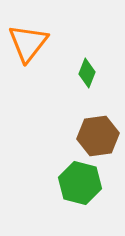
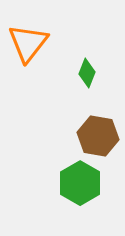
brown hexagon: rotated 18 degrees clockwise
green hexagon: rotated 15 degrees clockwise
